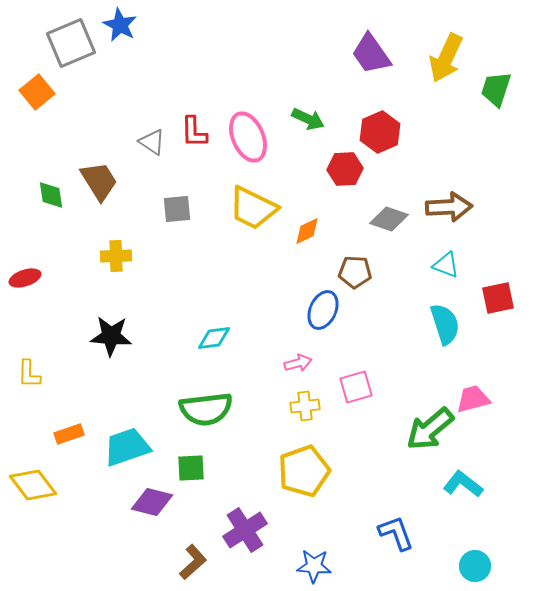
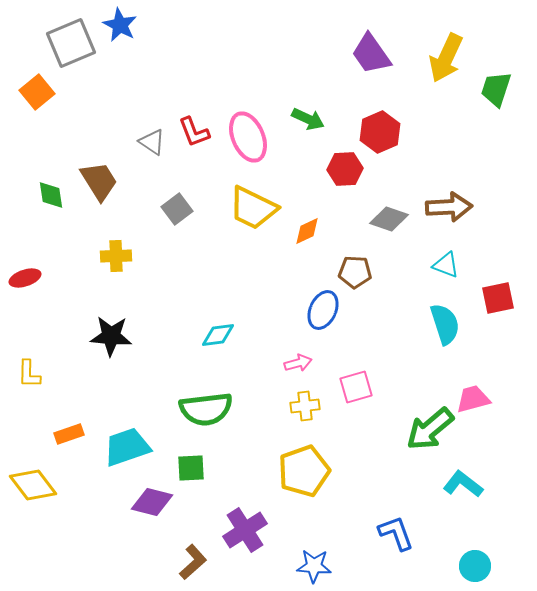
red L-shape at (194, 132): rotated 20 degrees counterclockwise
gray square at (177, 209): rotated 32 degrees counterclockwise
cyan diamond at (214, 338): moved 4 px right, 3 px up
